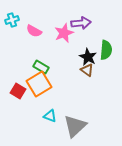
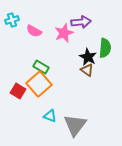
purple arrow: moved 1 px up
green semicircle: moved 1 px left, 2 px up
orange square: rotated 10 degrees counterclockwise
gray triangle: moved 1 px up; rotated 10 degrees counterclockwise
